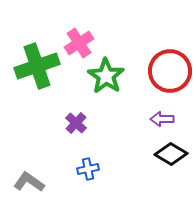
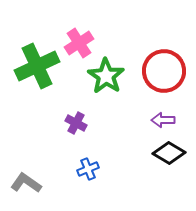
green cross: rotated 6 degrees counterclockwise
red circle: moved 6 px left
purple arrow: moved 1 px right, 1 px down
purple cross: rotated 15 degrees counterclockwise
black diamond: moved 2 px left, 1 px up
blue cross: rotated 10 degrees counterclockwise
gray L-shape: moved 3 px left, 1 px down
